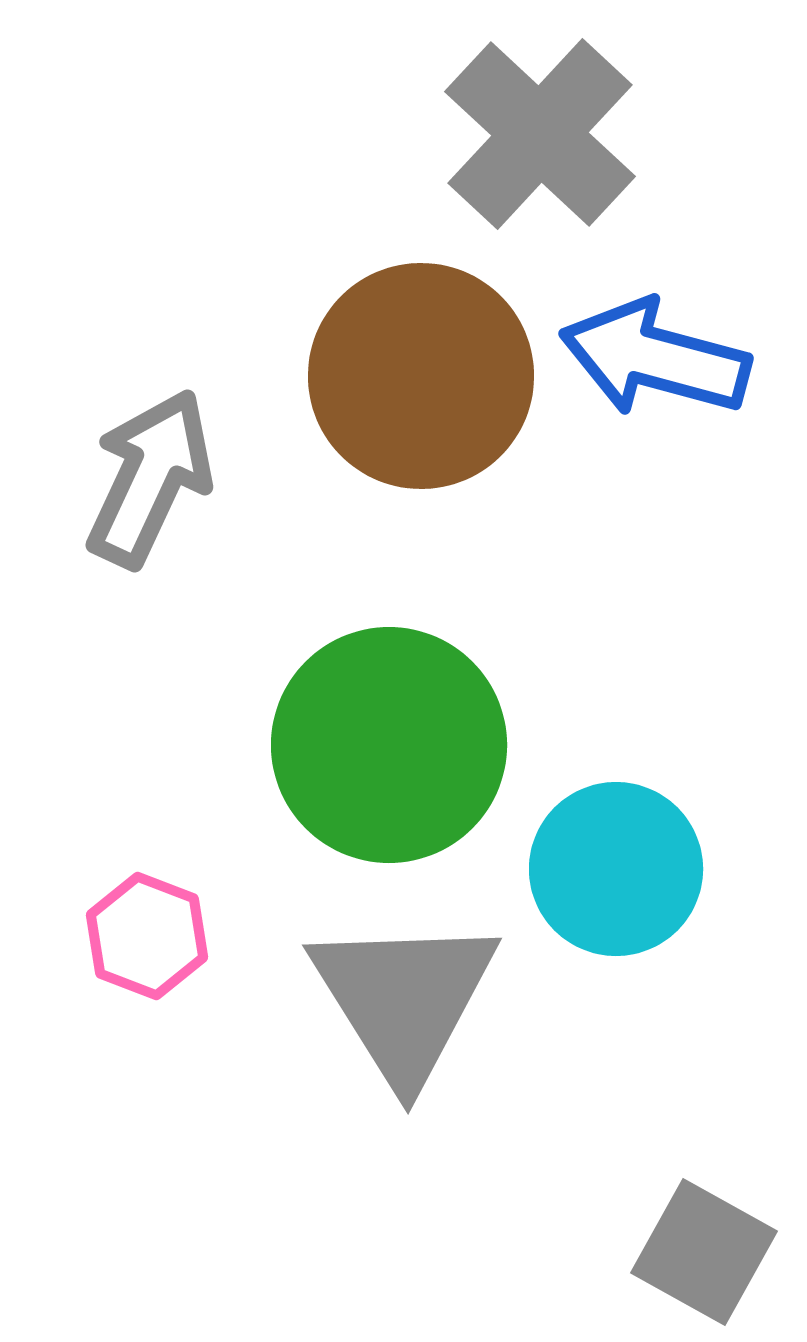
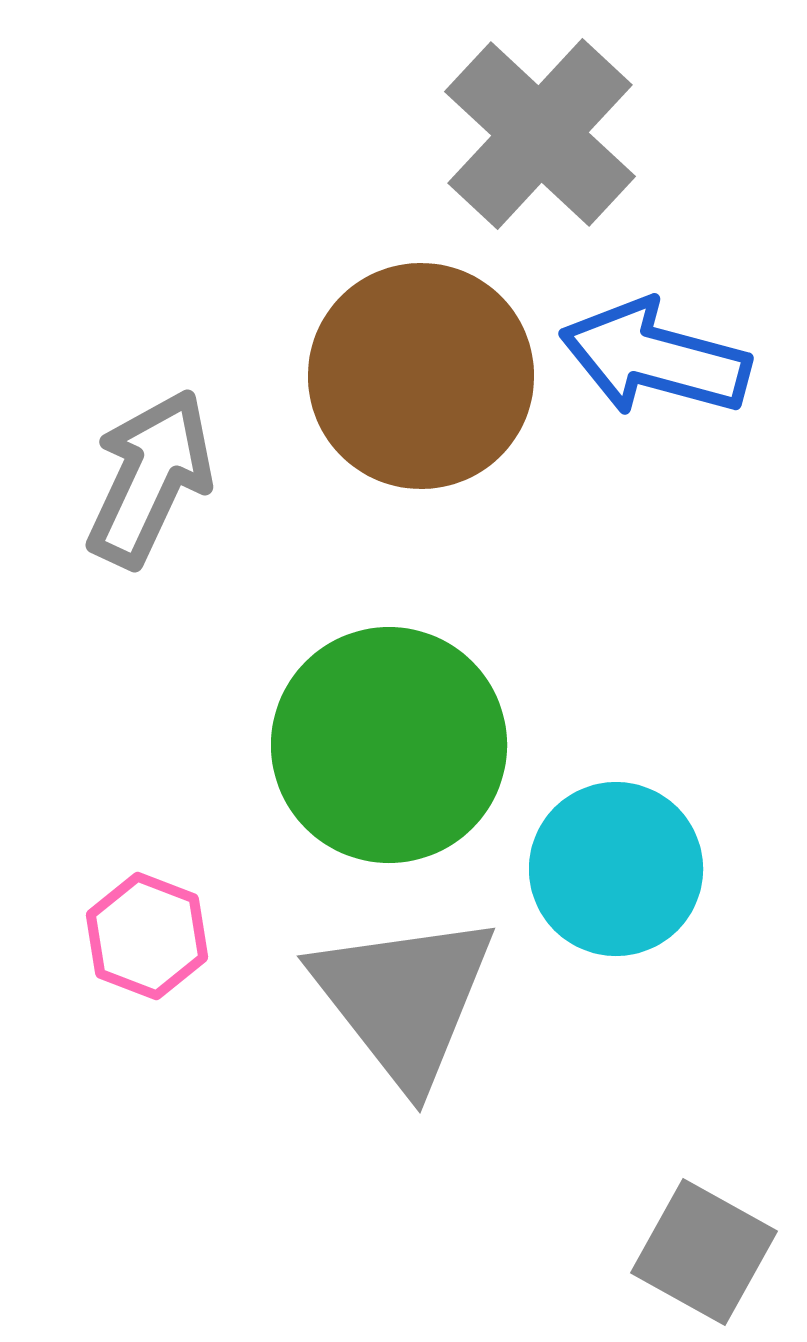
gray triangle: rotated 6 degrees counterclockwise
